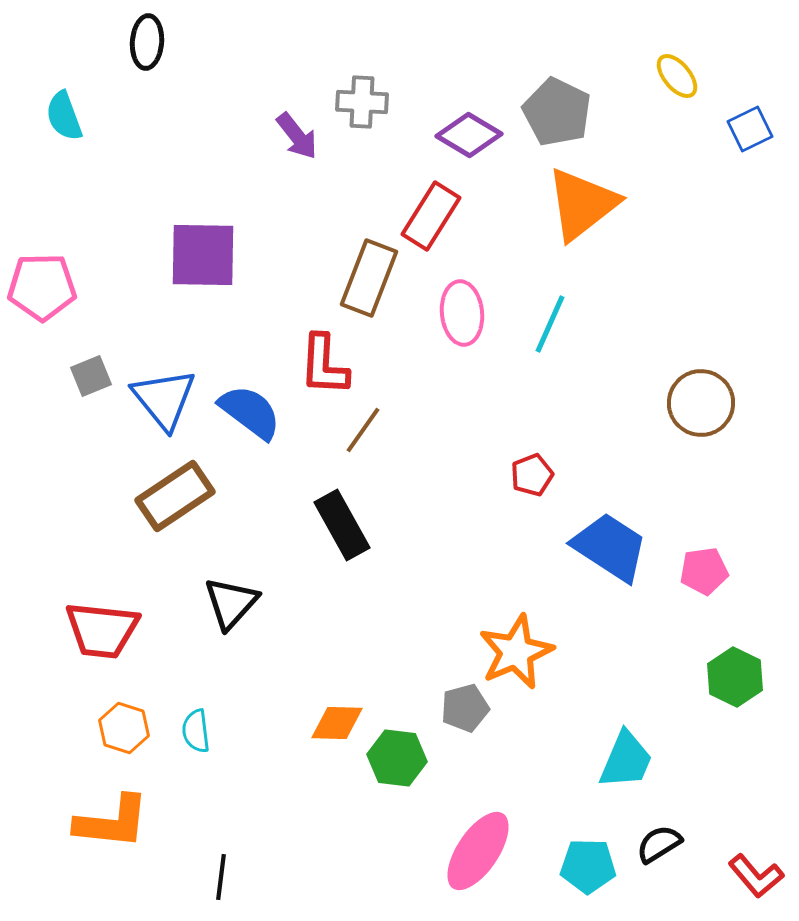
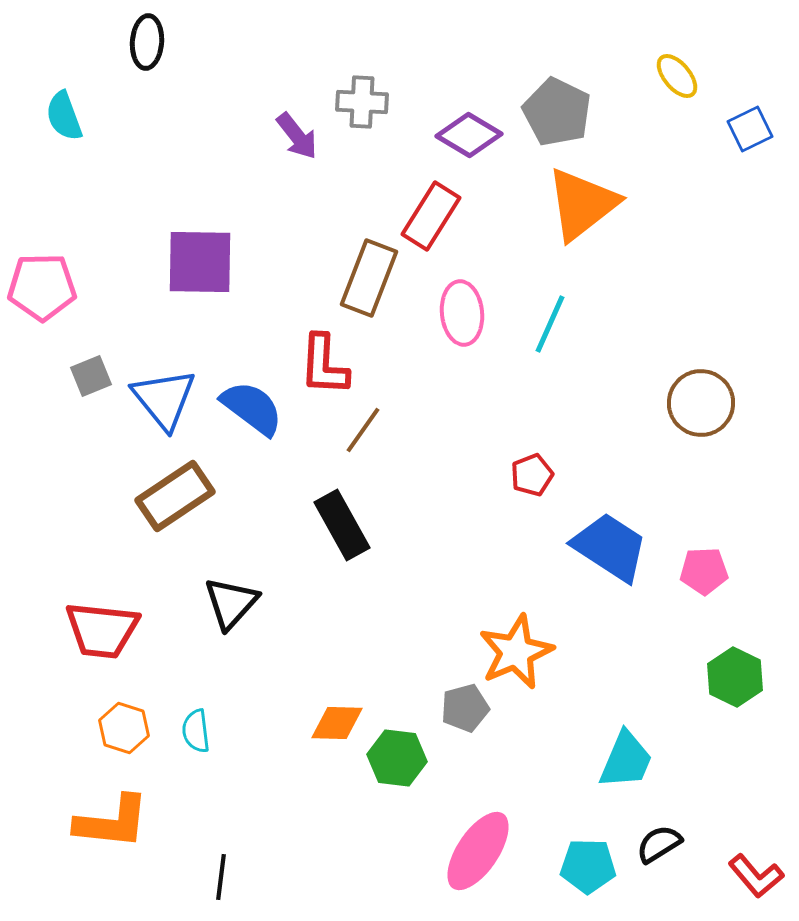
purple square at (203, 255): moved 3 px left, 7 px down
blue semicircle at (250, 412): moved 2 px right, 4 px up
pink pentagon at (704, 571): rotated 6 degrees clockwise
